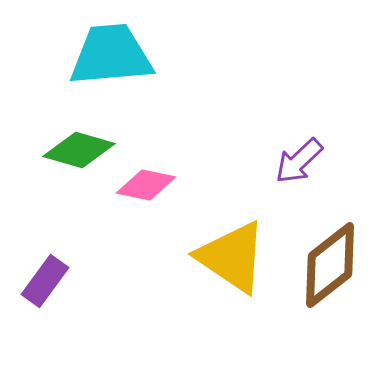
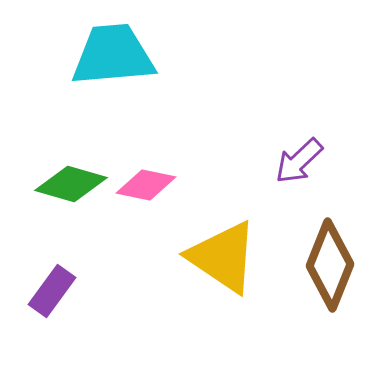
cyan trapezoid: moved 2 px right
green diamond: moved 8 px left, 34 px down
yellow triangle: moved 9 px left
brown diamond: rotated 30 degrees counterclockwise
purple rectangle: moved 7 px right, 10 px down
